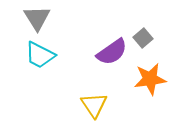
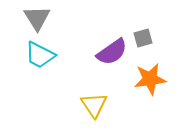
gray square: rotated 24 degrees clockwise
